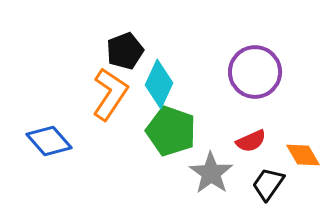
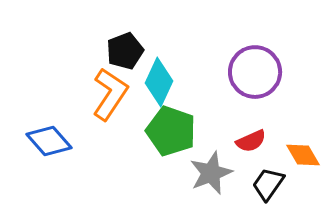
cyan diamond: moved 2 px up
gray star: rotated 15 degrees clockwise
